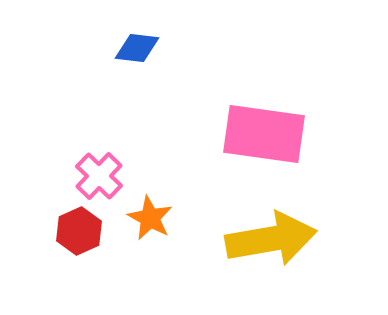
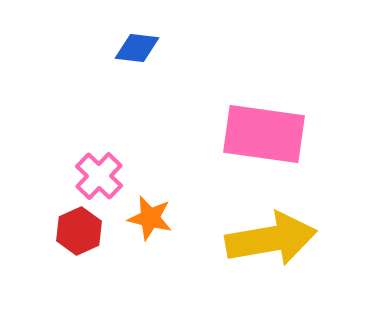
orange star: rotated 15 degrees counterclockwise
